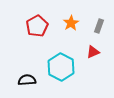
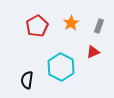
black semicircle: rotated 78 degrees counterclockwise
